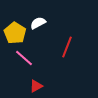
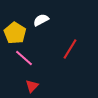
white semicircle: moved 3 px right, 3 px up
red line: moved 3 px right, 2 px down; rotated 10 degrees clockwise
red triangle: moved 4 px left; rotated 16 degrees counterclockwise
